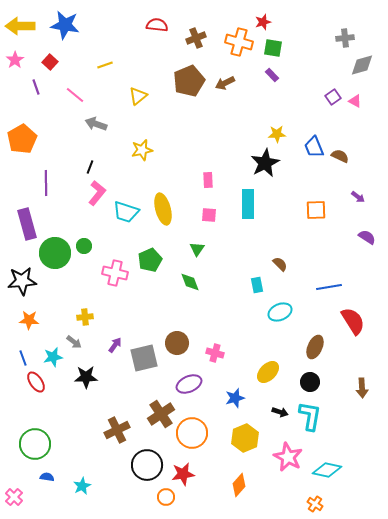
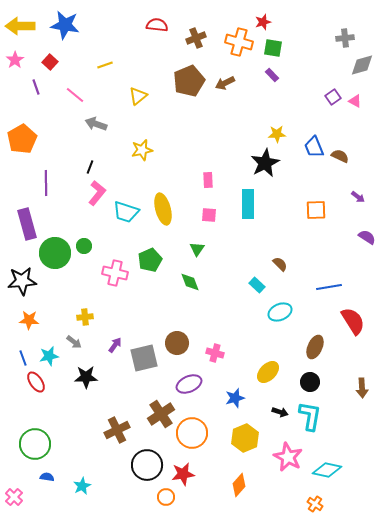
cyan rectangle at (257, 285): rotated 35 degrees counterclockwise
cyan star at (53, 357): moved 4 px left, 1 px up
